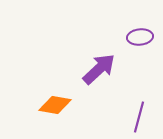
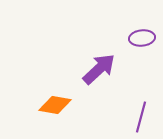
purple ellipse: moved 2 px right, 1 px down
purple line: moved 2 px right
